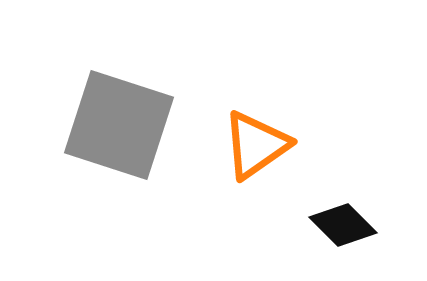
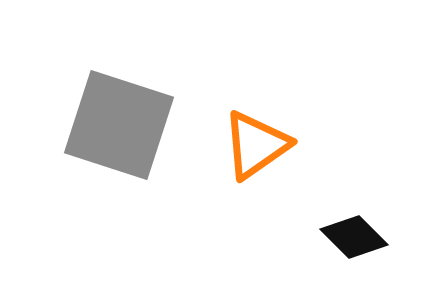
black diamond: moved 11 px right, 12 px down
